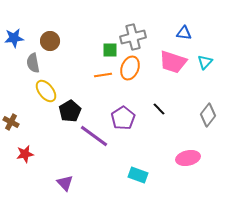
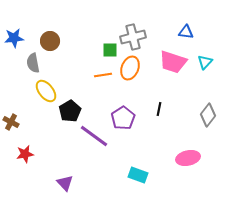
blue triangle: moved 2 px right, 1 px up
black line: rotated 56 degrees clockwise
